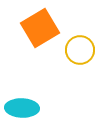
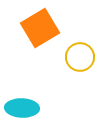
yellow circle: moved 7 px down
